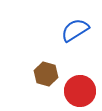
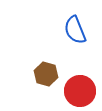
blue semicircle: rotated 80 degrees counterclockwise
